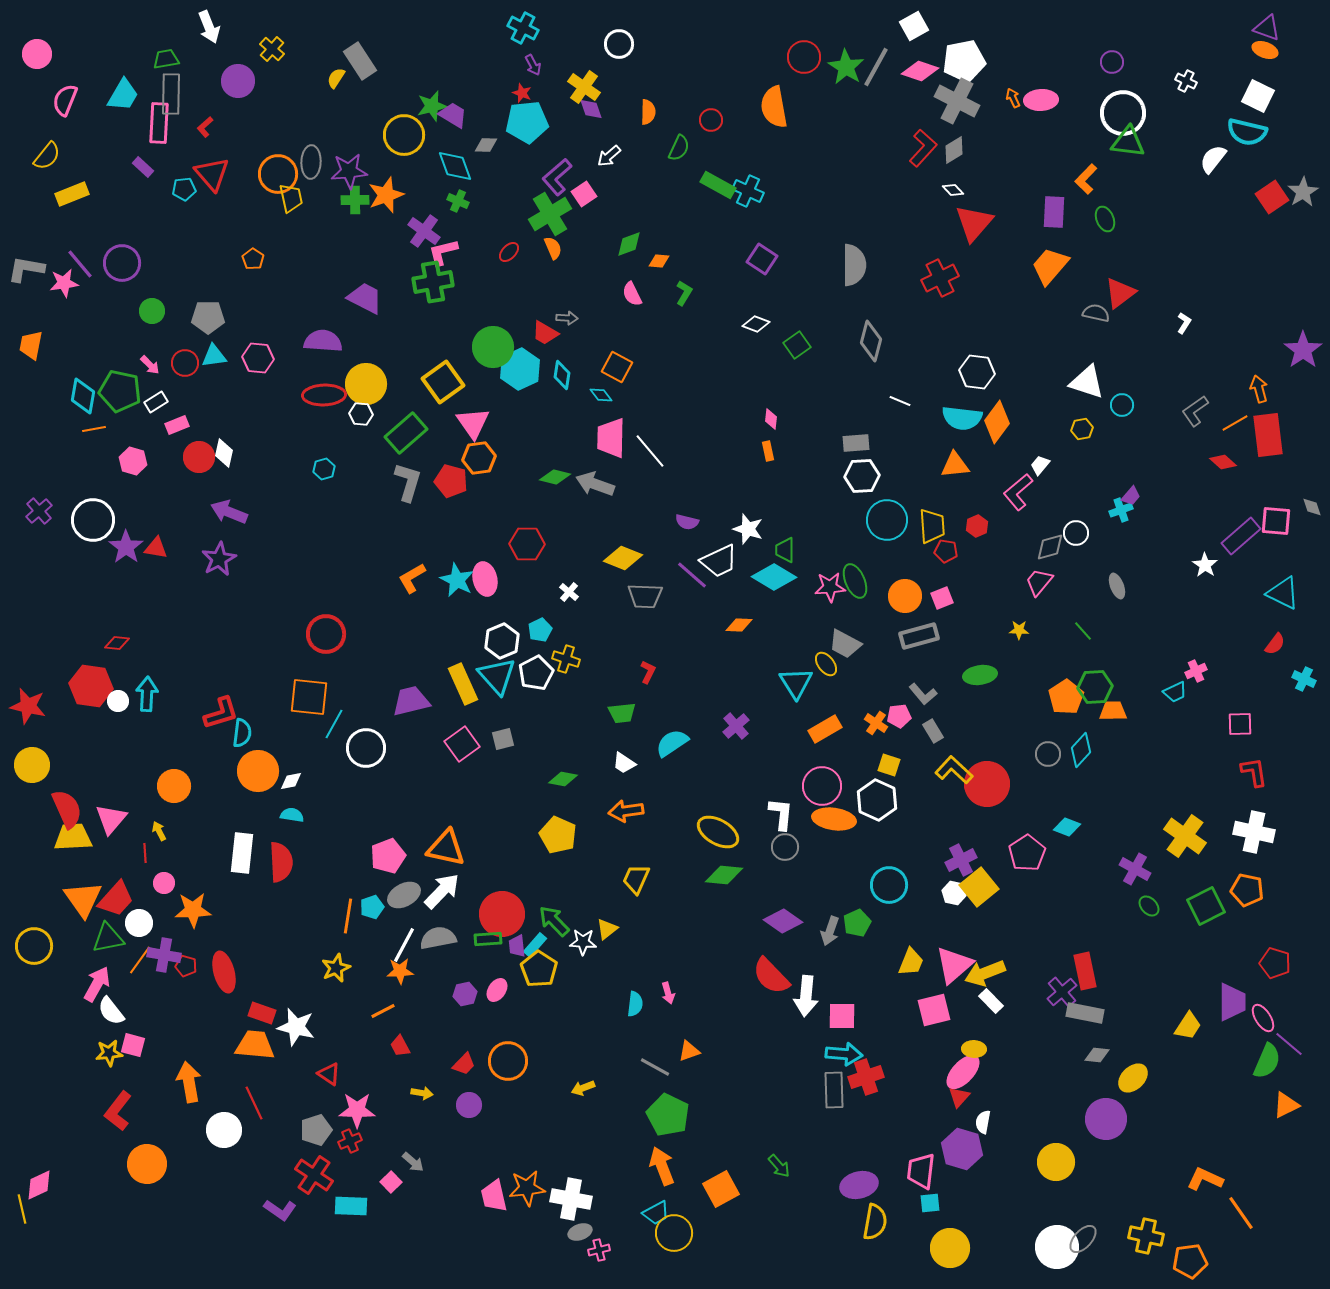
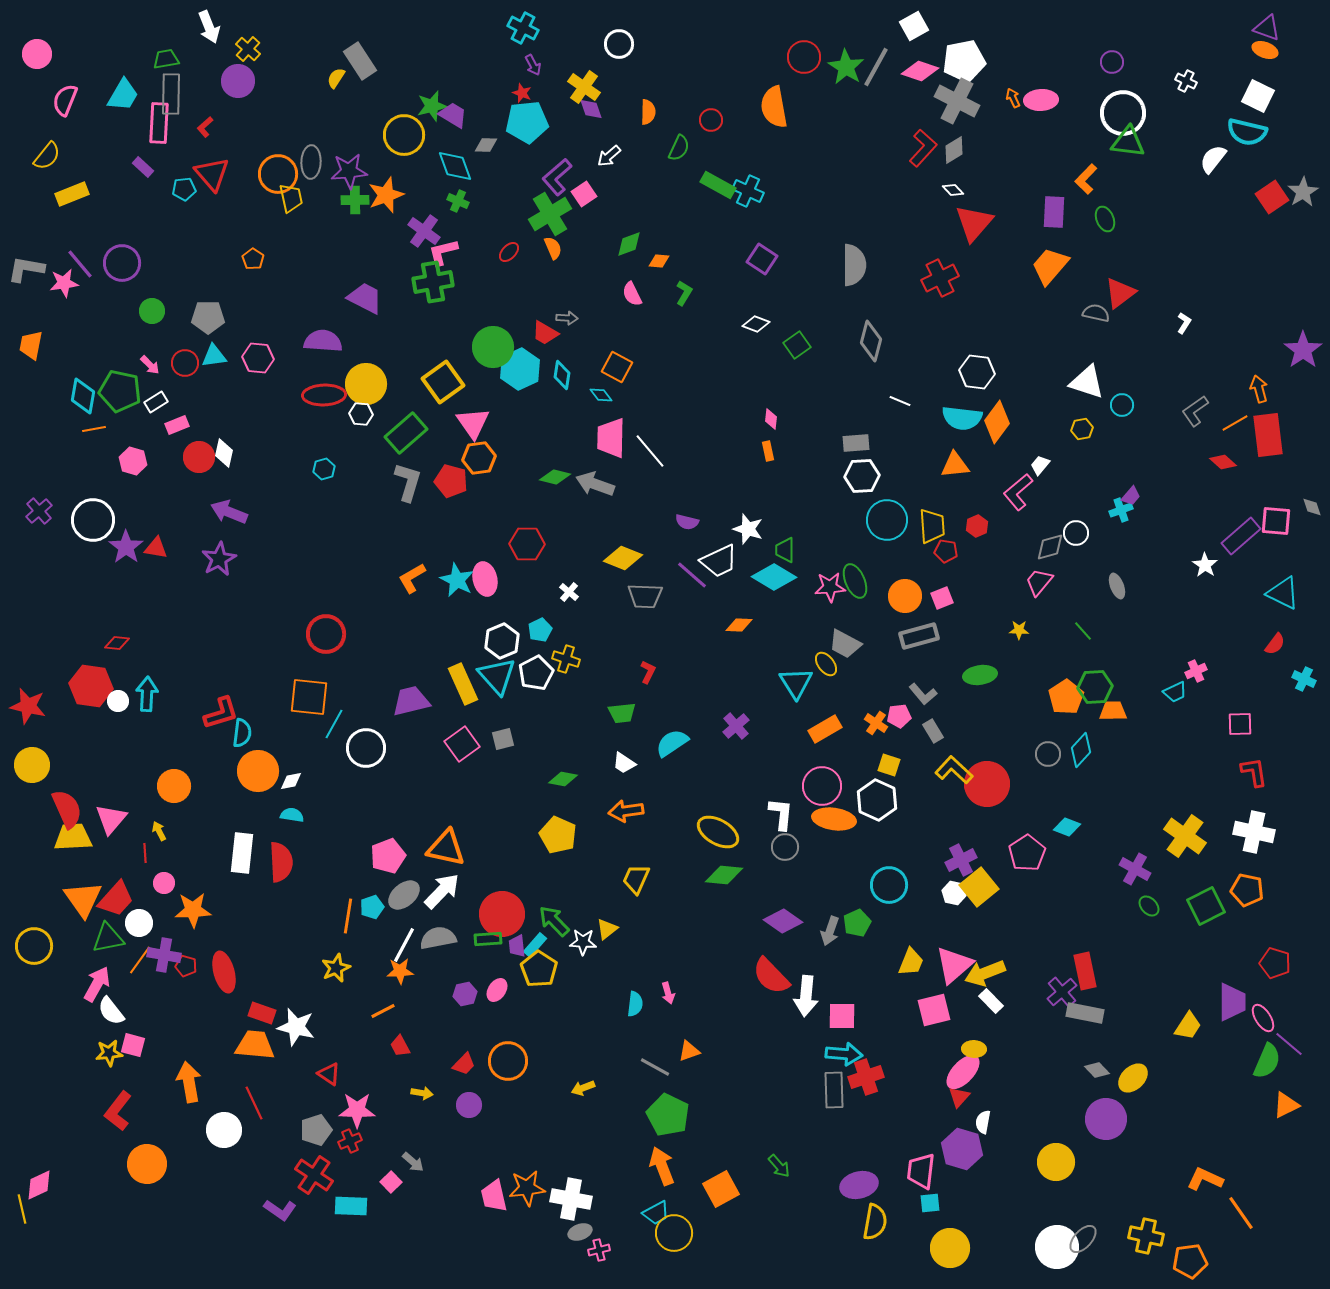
yellow cross at (272, 49): moved 24 px left
gray ellipse at (404, 895): rotated 12 degrees counterclockwise
gray diamond at (1097, 1055): moved 15 px down; rotated 40 degrees clockwise
